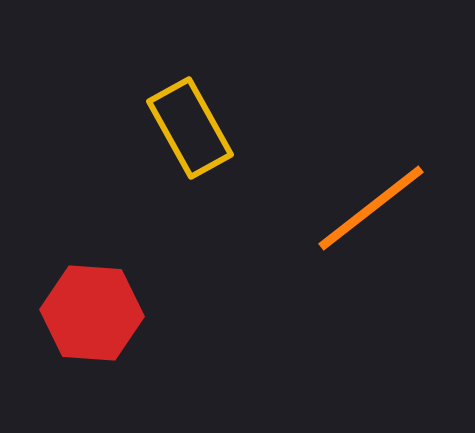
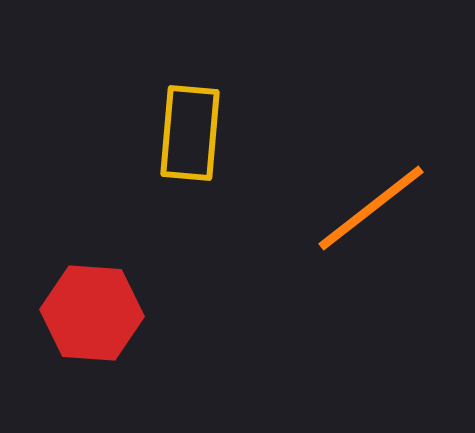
yellow rectangle: moved 5 px down; rotated 34 degrees clockwise
